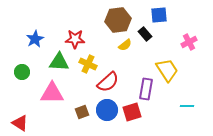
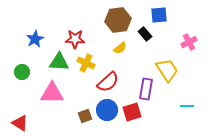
yellow semicircle: moved 5 px left, 3 px down
yellow cross: moved 2 px left, 1 px up
brown square: moved 3 px right, 4 px down
